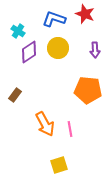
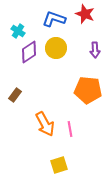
yellow circle: moved 2 px left
